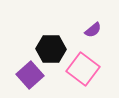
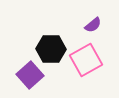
purple semicircle: moved 5 px up
pink square: moved 3 px right, 9 px up; rotated 24 degrees clockwise
